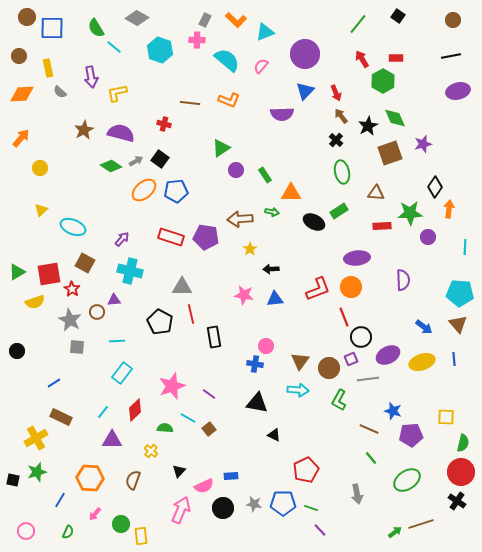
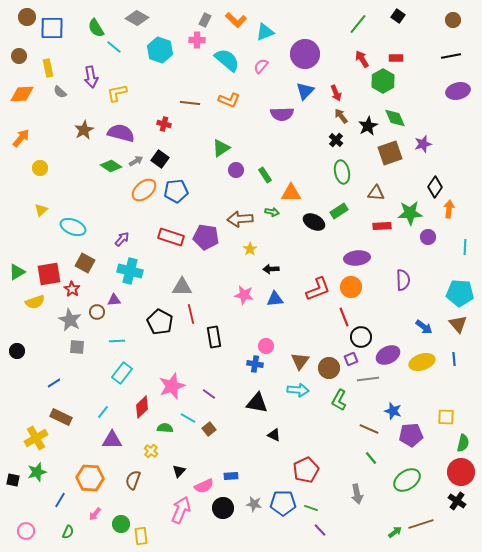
red diamond at (135, 410): moved 7 px right, 3 px up
